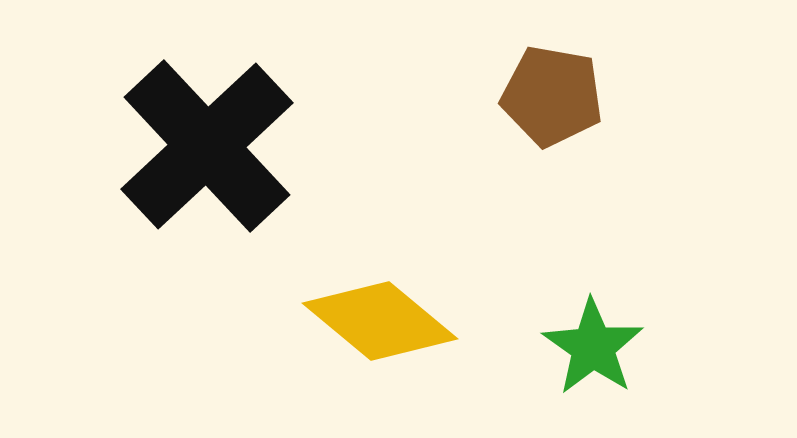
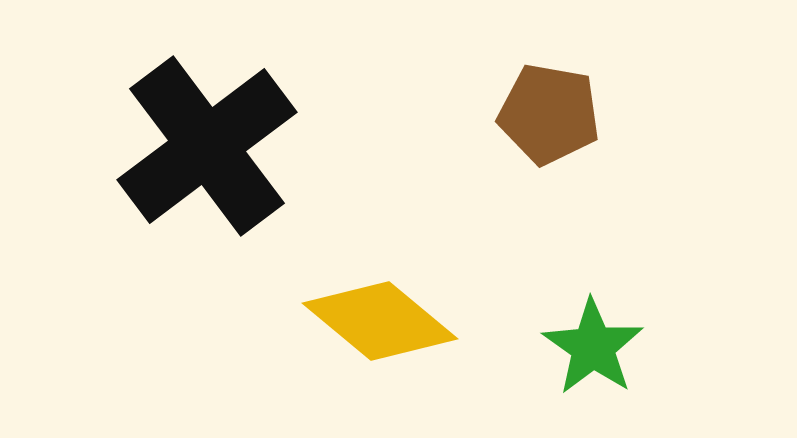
brown pentagon: moved 3 px left, 18 px down
black cross: rotated 6 degrees clockwise
